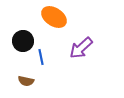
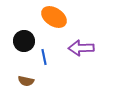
black circle: moved 1 px right
purple arrow: rotated 40 degrees clockwise
blue line: moved 3 px right
